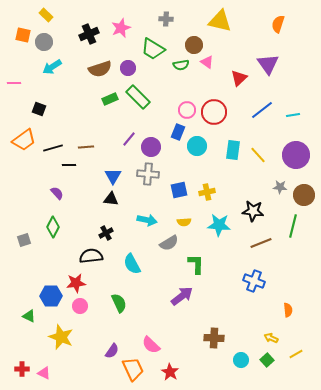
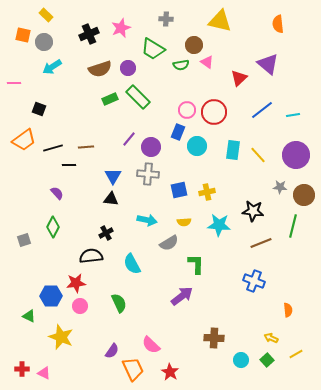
orange semicircle at (278, 24): rotated 24 degrees counterclockwise
purple triangle at (268, 64): rotated 15 degrees counterclockwise
